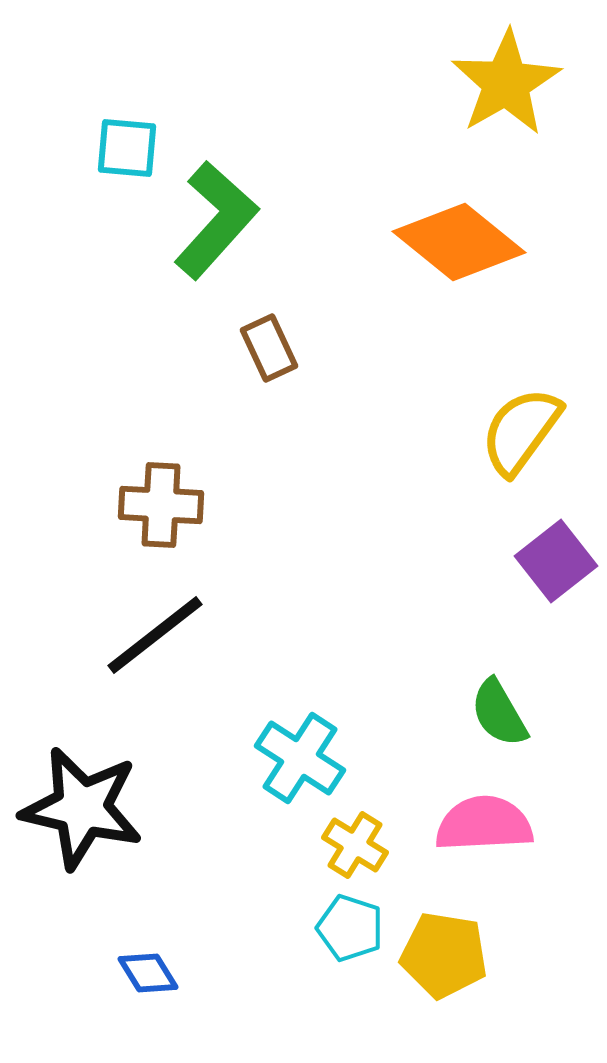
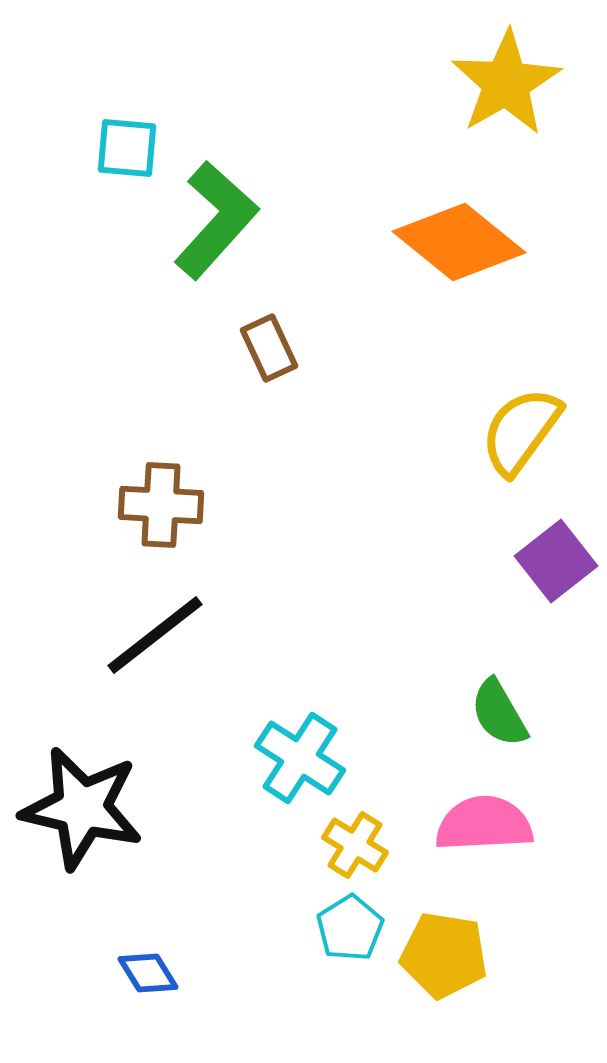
cyan pentagon: rotated 22 degrees clockwise
